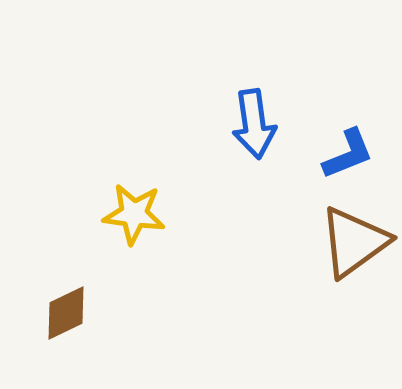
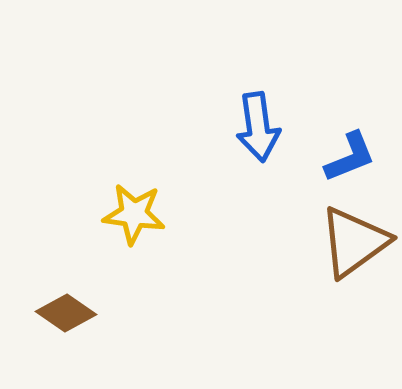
blue arrow: moved 4 px right, 3 px down
blue L-shape: moved 2 px right, 3 px down
brown diamond: rotated 60 degrees clockwise
